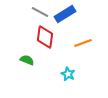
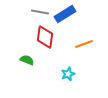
gray line: rotated 18 degrees counterclockwise
orange line: moved 1 px right, 1 px down
cyan star: rotated 24 degrees clockwise
